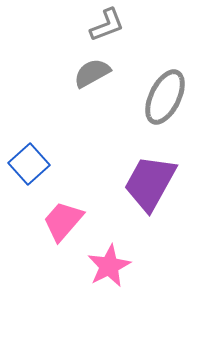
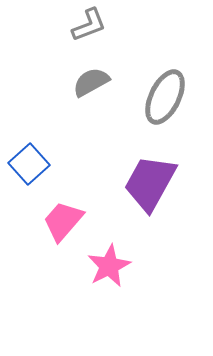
gray L-shape: moved 18 px left
gray semicircle: moved 1 px left, 9 px down
